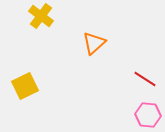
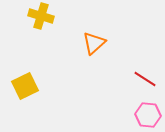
yellow cross: rotated 20 degrees counterclockwise
